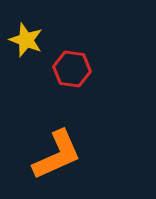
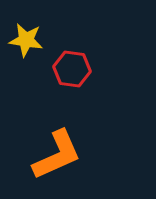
yellow star: rotated 12 degrees counterclockwise
